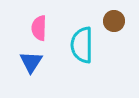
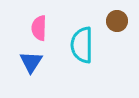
brown circle: moved 3 px right
